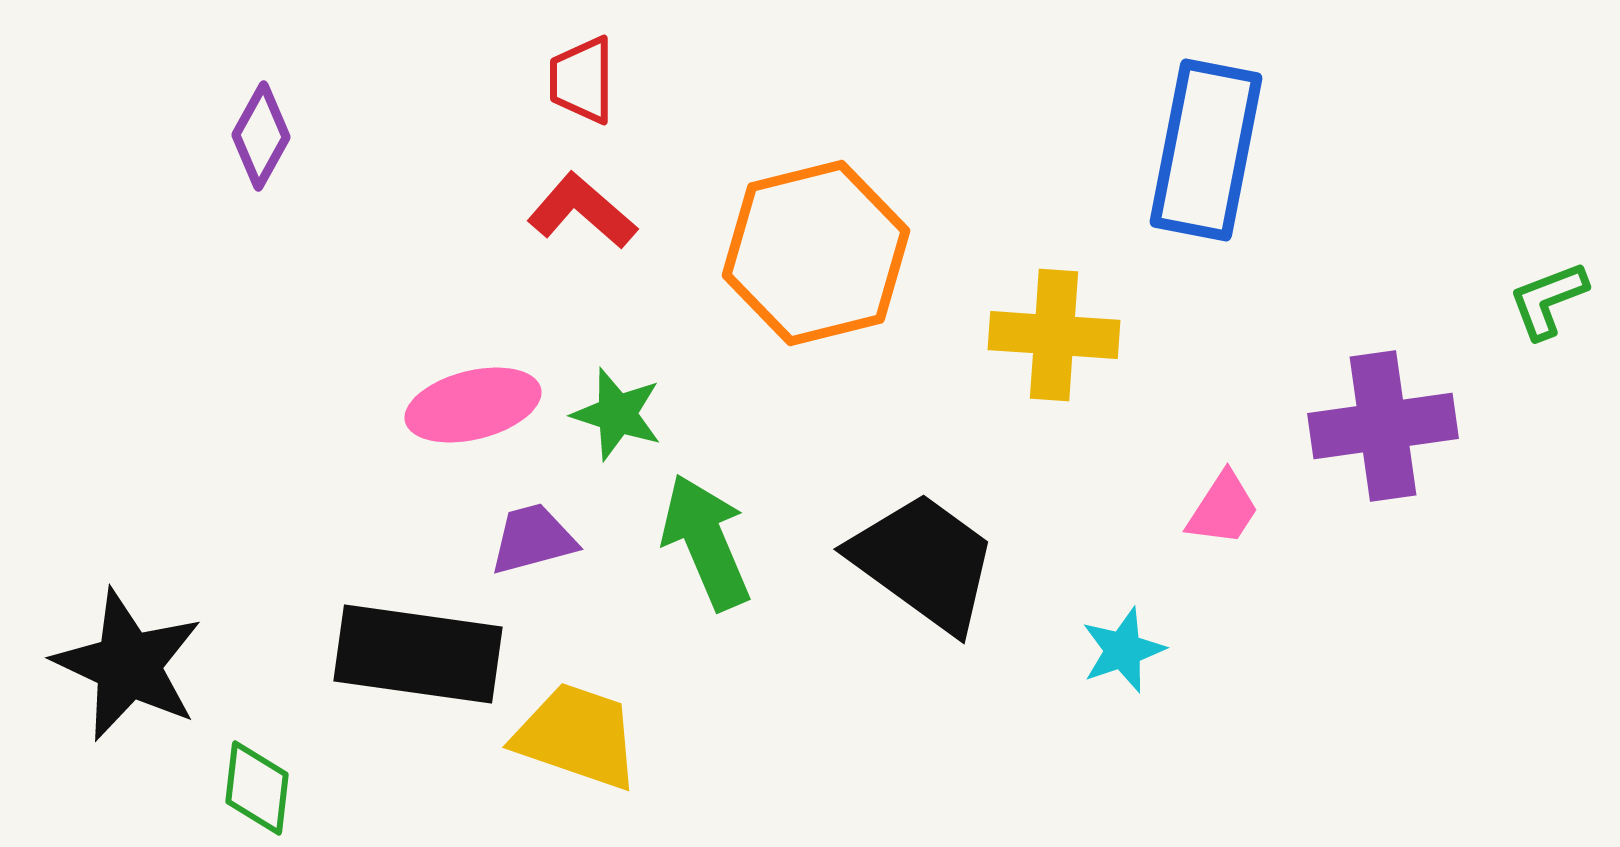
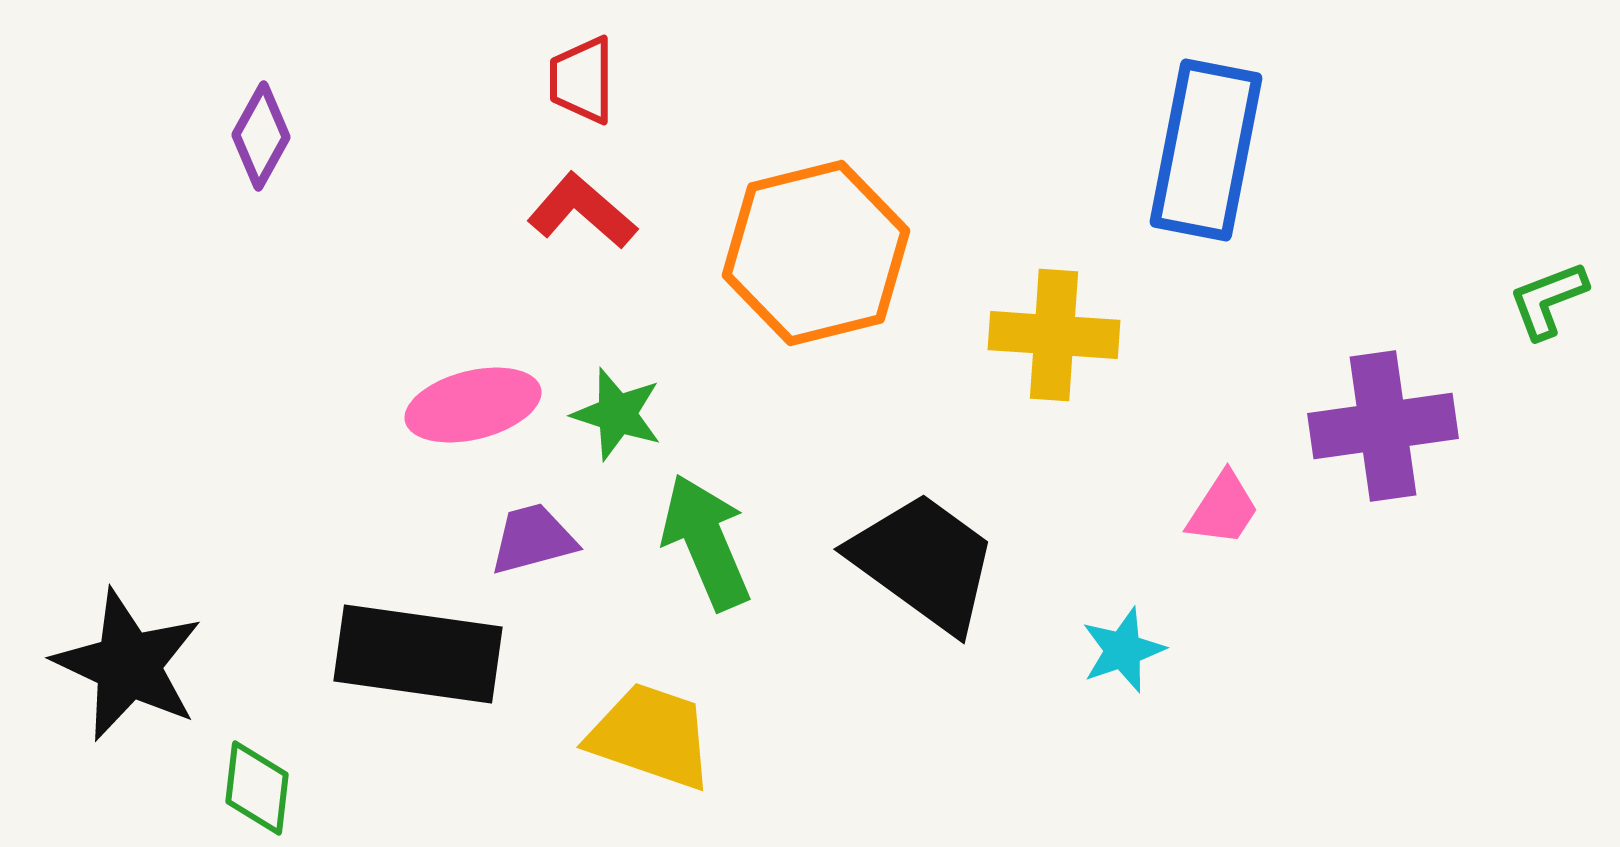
yellow trapezoid: moved 74 px right
